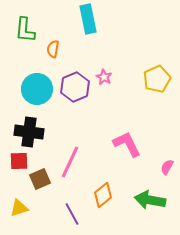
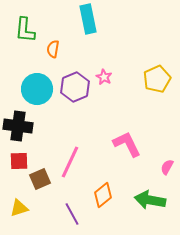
black cross: moved 11 px left, 6 px up
